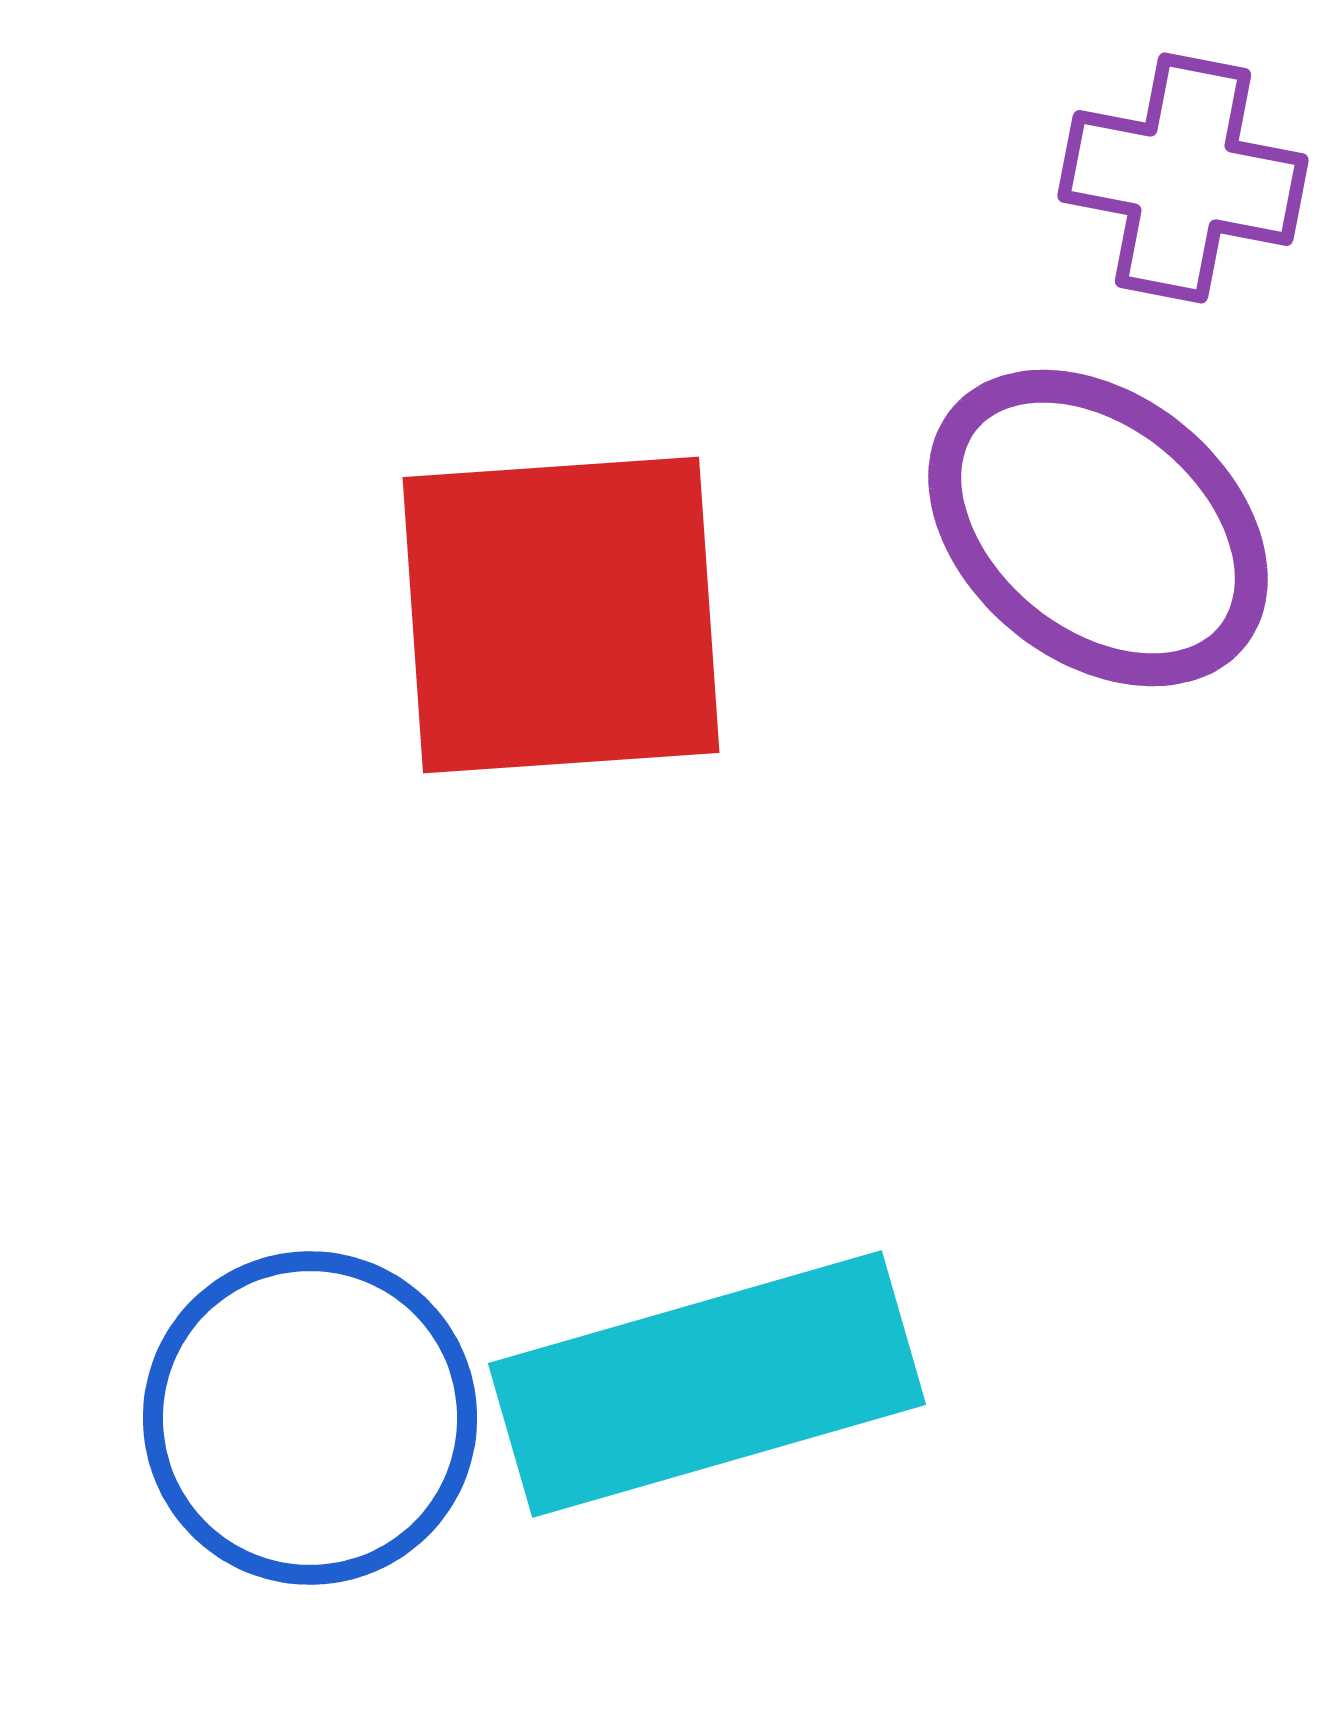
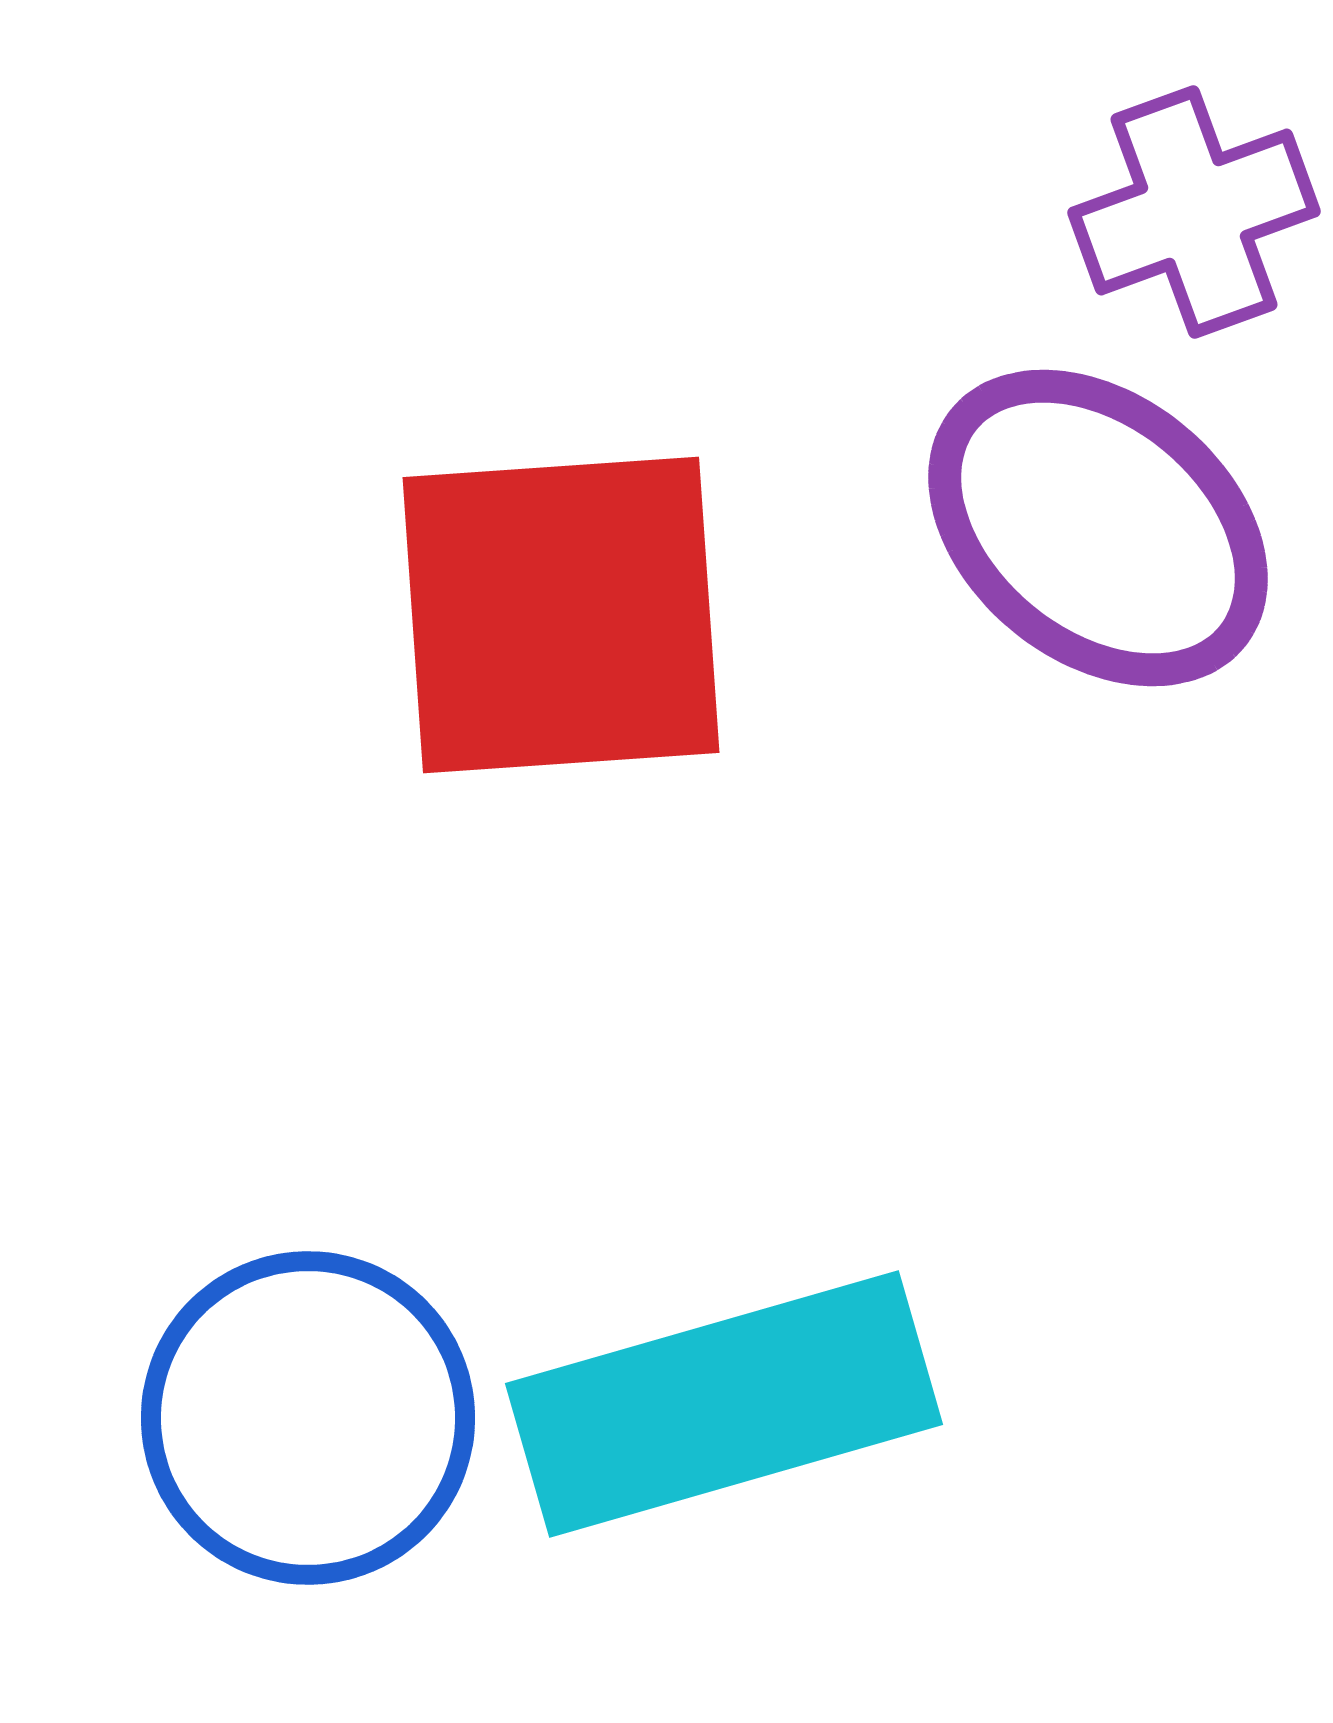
purple cross: moved 11 px right, 34 px down; rotated 31 degrees counterclockwise
cyan rectangle: moved 17 px right, 20 px down
blue circle: moved 2 px left
